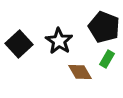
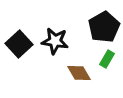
black pentagon: rotated 20 degrees clockwise
black star: moved 4 px left; rotated 24 degrees counterclockwise
brown diamond: moved 1 px left, 1 px down
